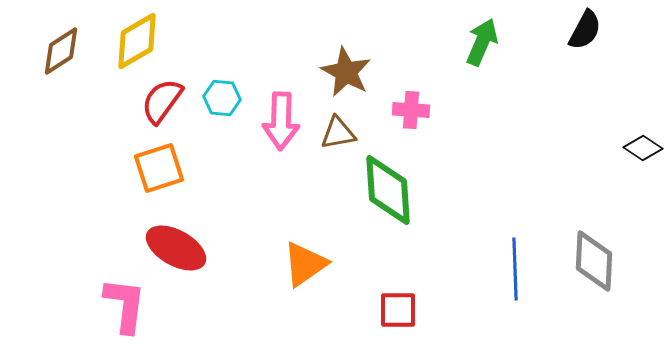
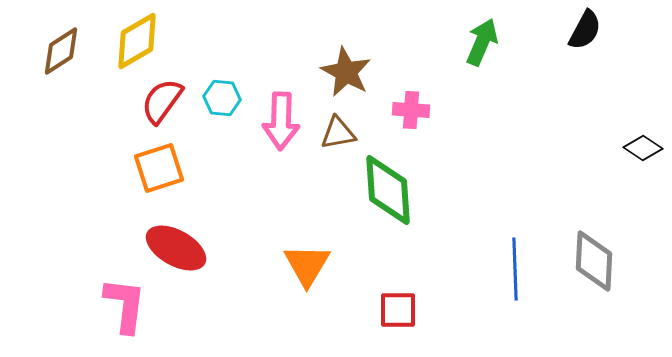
orange triangle: moved 2 px right, 1 px down; rotated 24 degrees counterclockwise
